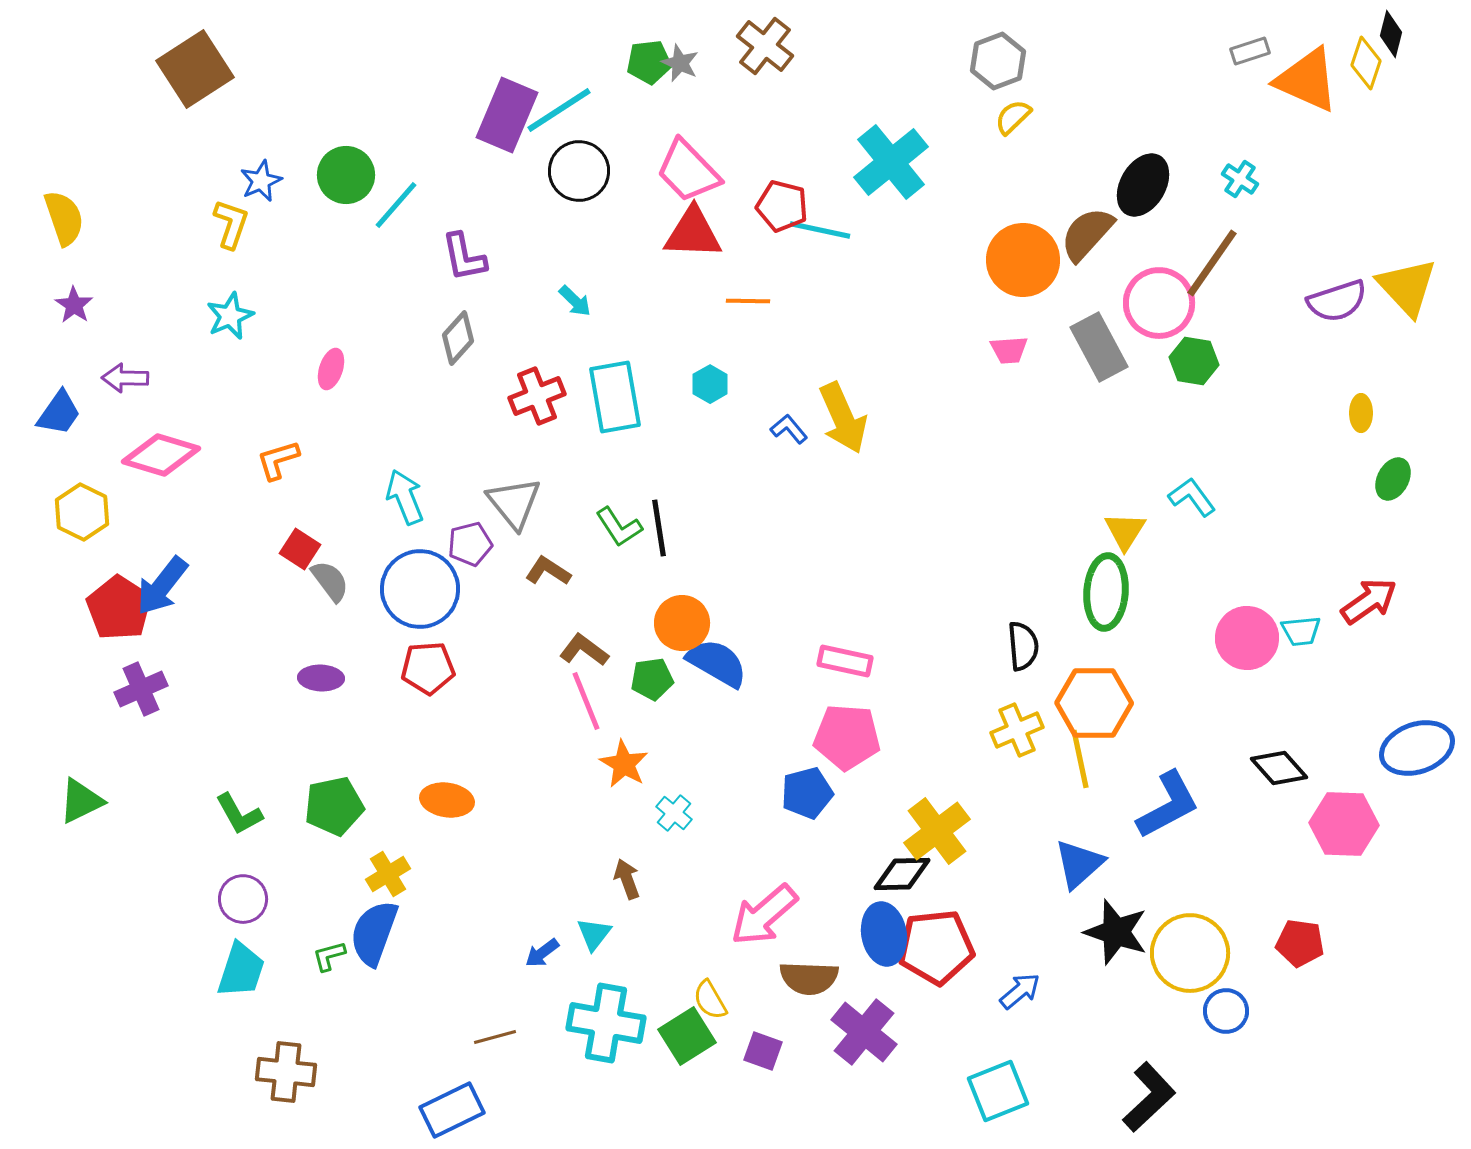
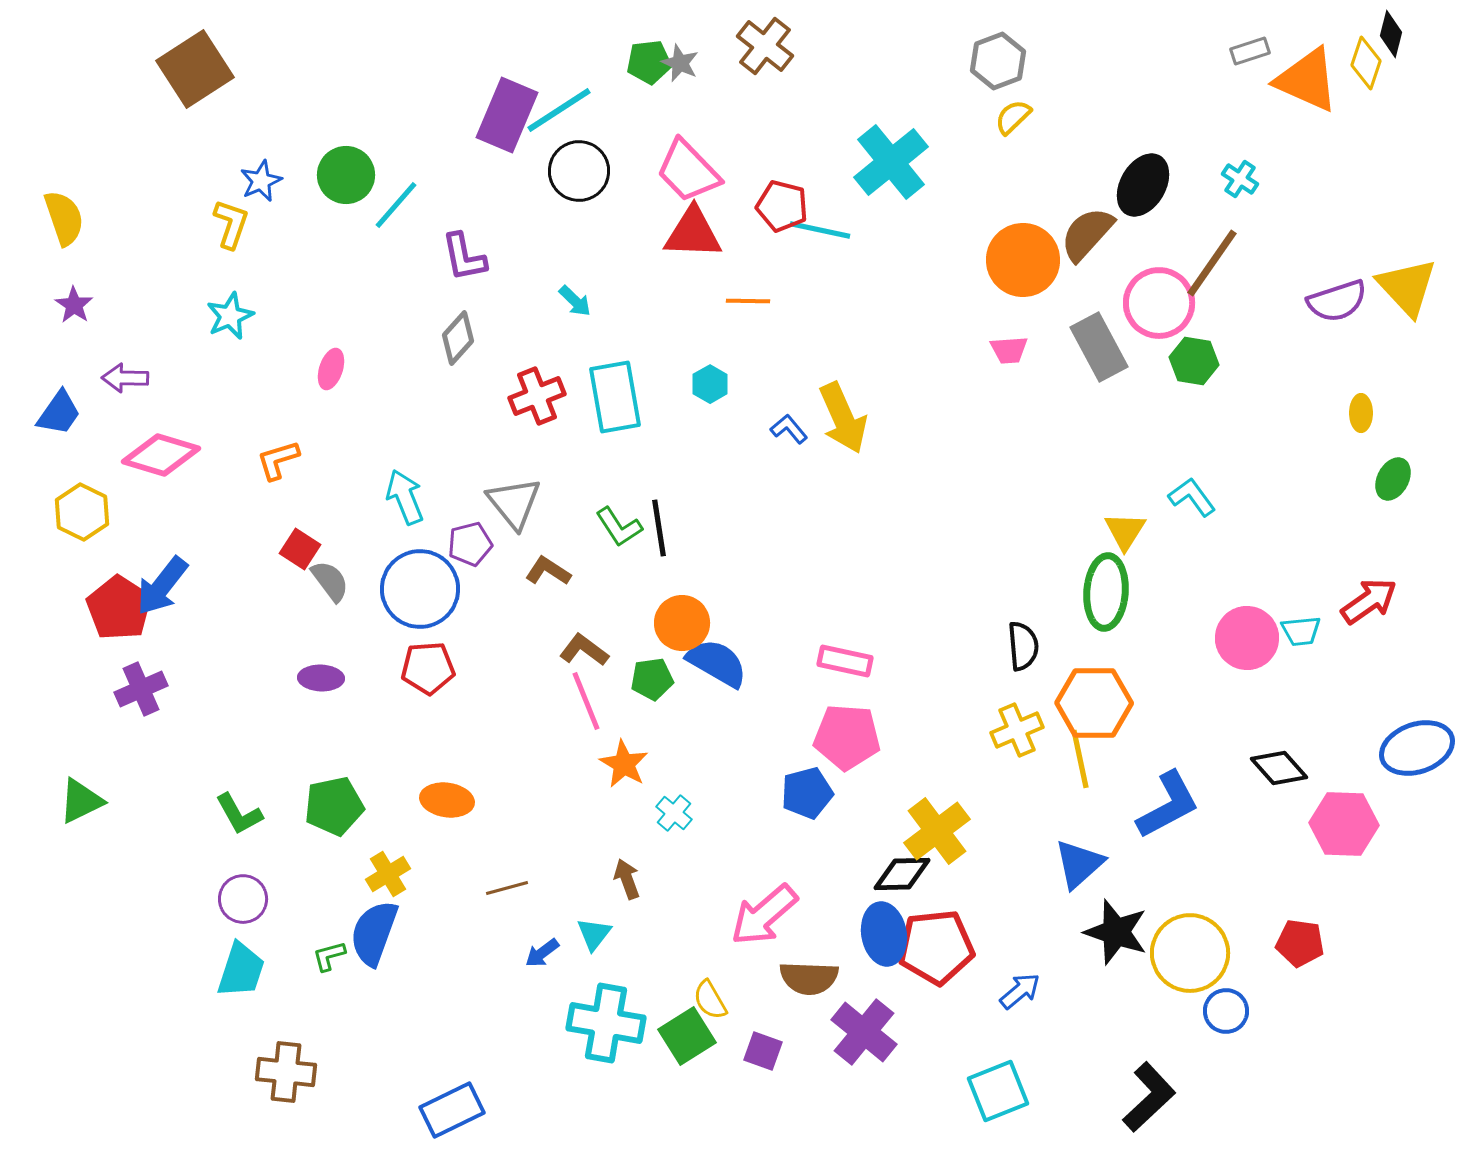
brown line at (495, 1037): moved 12 px right, 149 px up
